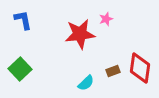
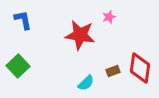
pink star: moved 3 px right, 2 px up
red star: moved 1 px down; rotated 16 degrees clockwise
green square: moved 2 px left, 3 px up
